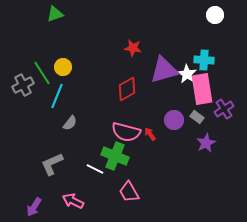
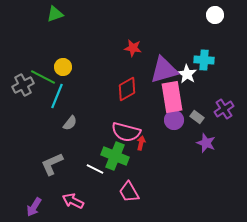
green line: moved 1 px right, 4 px down; rotated 30 degrees counterclockwise
pink rectangle: moved 30 px left, 8 px down
red arrow: moved 9 px left, 9 px down; rotated 48 degrees clockwise
purple star: rotated 24 degrees counterclockwise
